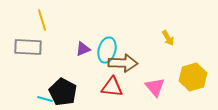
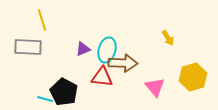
red triangle: moved 10 px left, 10 px up
black pentagon: moved 1 px right
